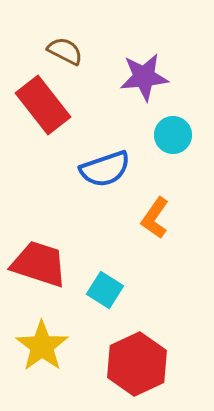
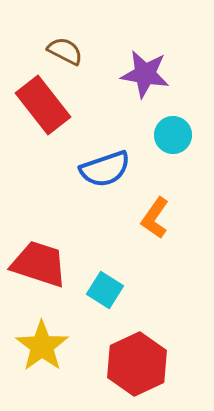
purple star: moved 1 px right, 3 px up; rotated 15 degrees clockwise
